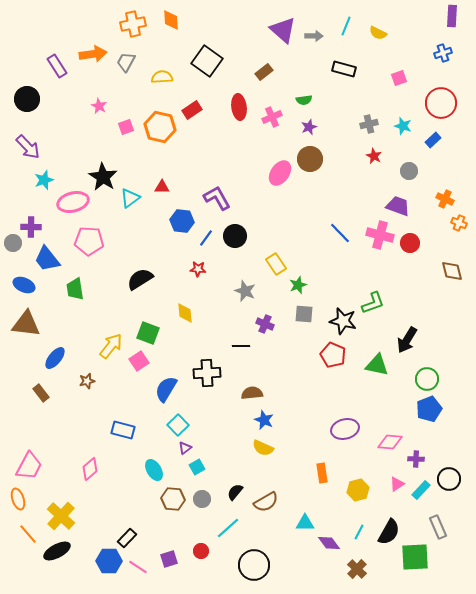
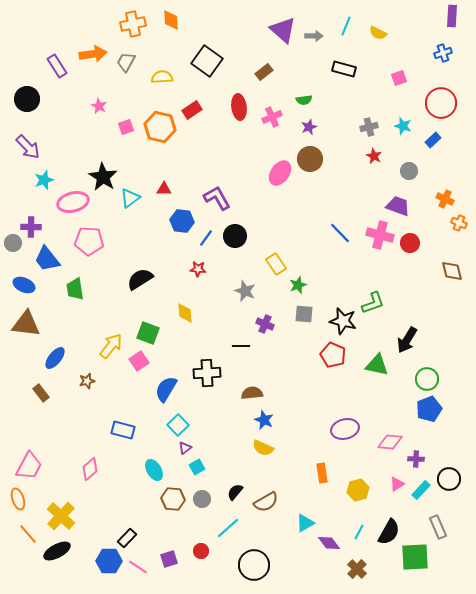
gray cross at (369, 124): moved 3 px down
red triangle at (162, 187): moved 2 px right, 2 px down
cyan triangle at (305, 523): rotated 30 degrees counterclockwise
